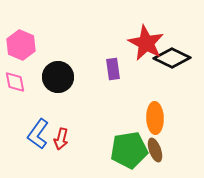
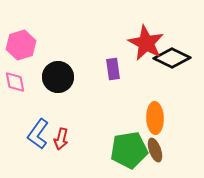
pink hexagon: rotated 20 degrees clockwise
